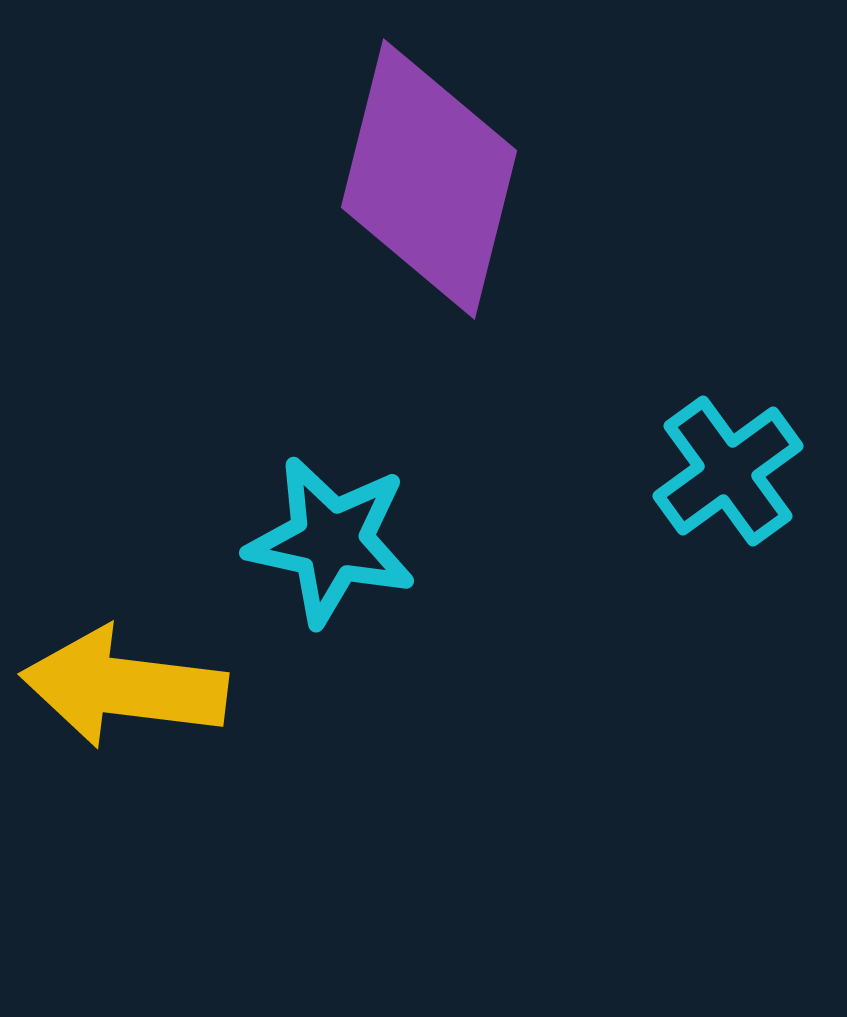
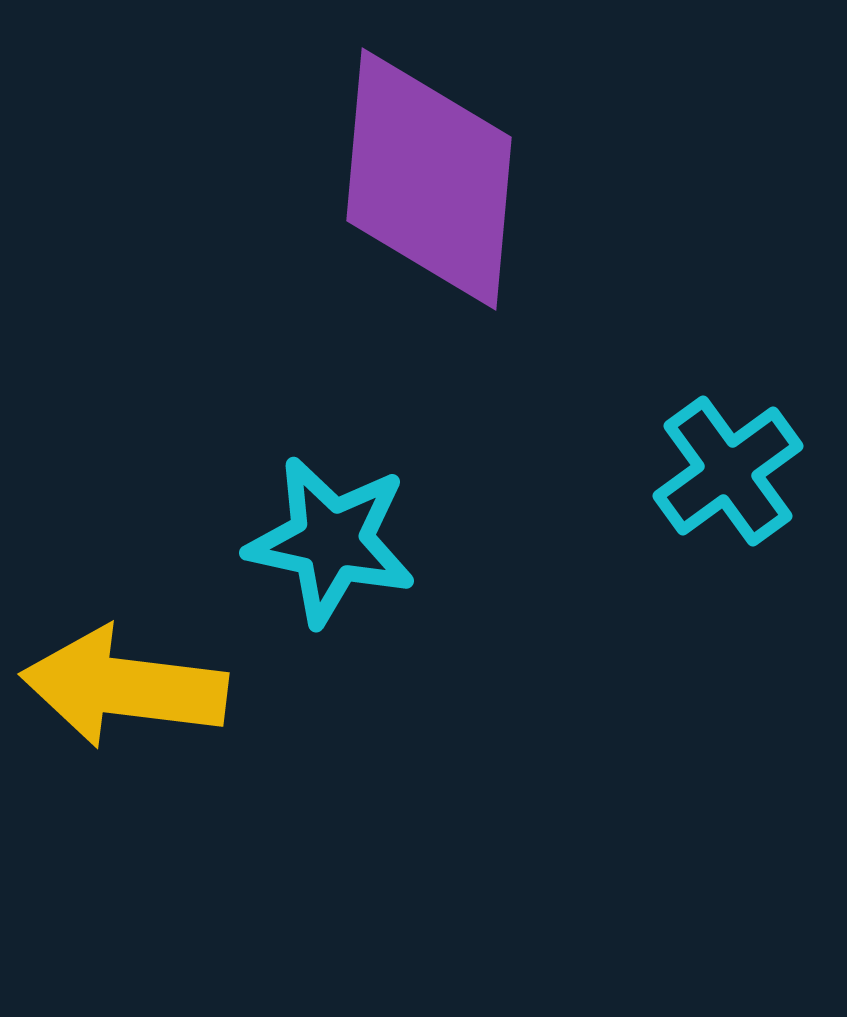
purple diamond: rotated 9 degrees counterclockwise
